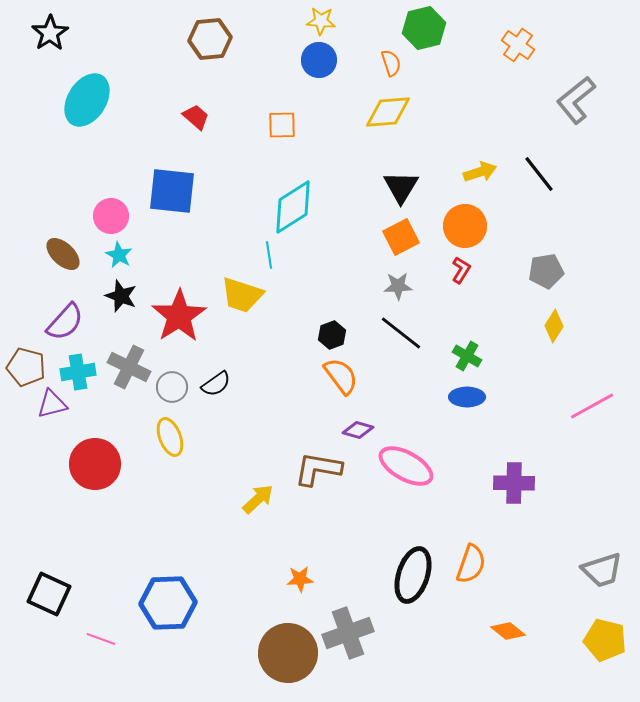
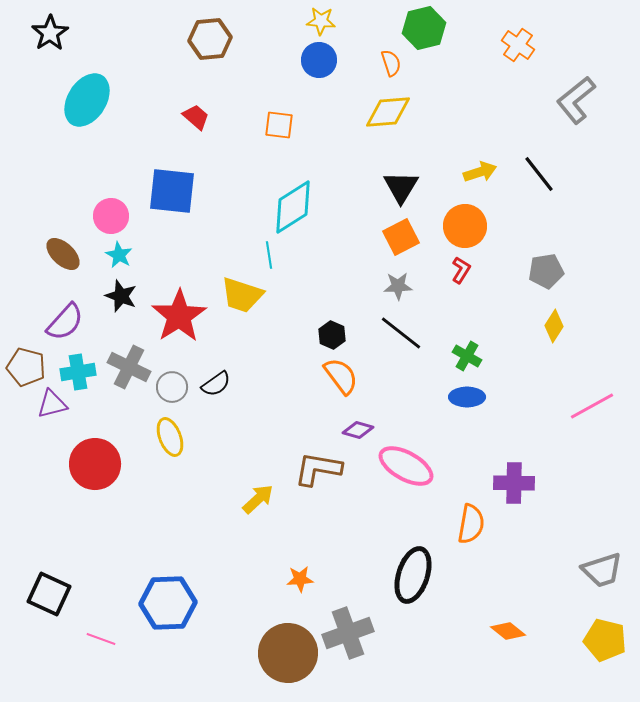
orange square at (282, 125): moved 3 px left; rotated 8 degrees clockwise
black hexagon at (332, 335): rotated 16 degrees counterclockwise
orange semicircle at (471, 564): moved 40 px up; rotated 9 degrees counterclockwise
